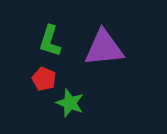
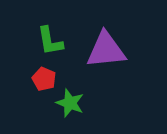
green L-shape: rotated 28 degrees counterclockwise
purple triangle: moved 2 px right, 2 px down
